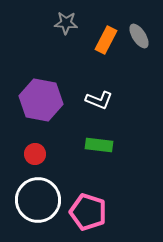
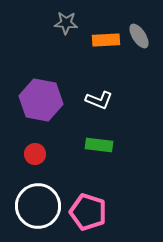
orange rectangle: rotated 60 degrees clockwise
white circle: moved 6 px down
